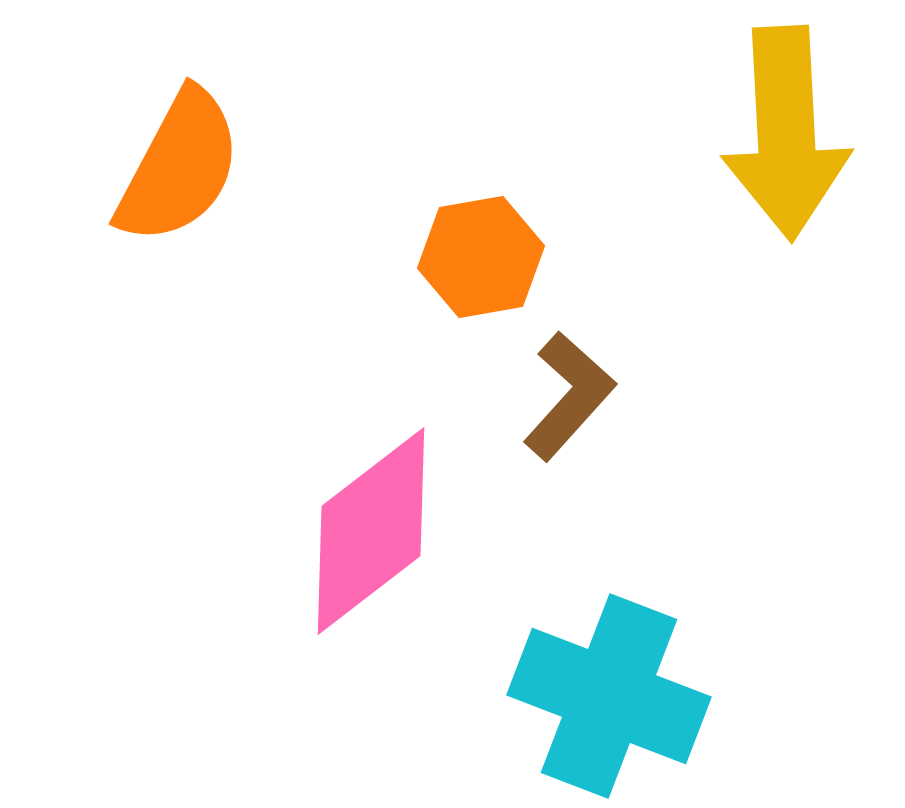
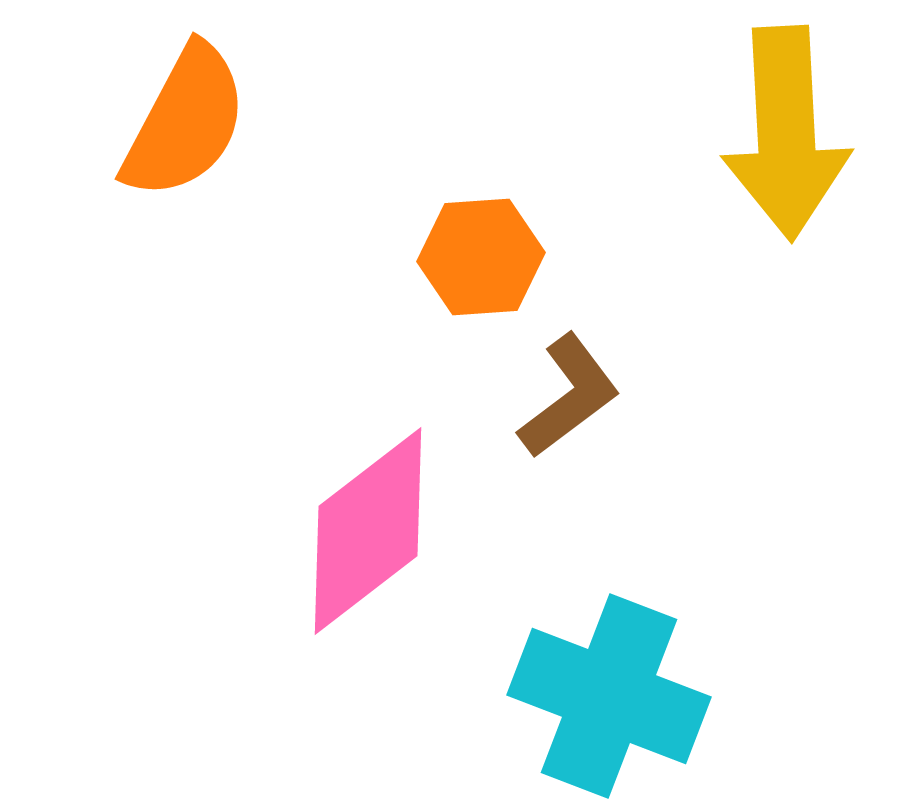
orange semicircle: moved 6 px right, 45 px up
orange hexagon: rotated 6 degrees clockwise
brown L-shape: rotated 11 degrees clockwise
pink diamond: moved 3 px left
